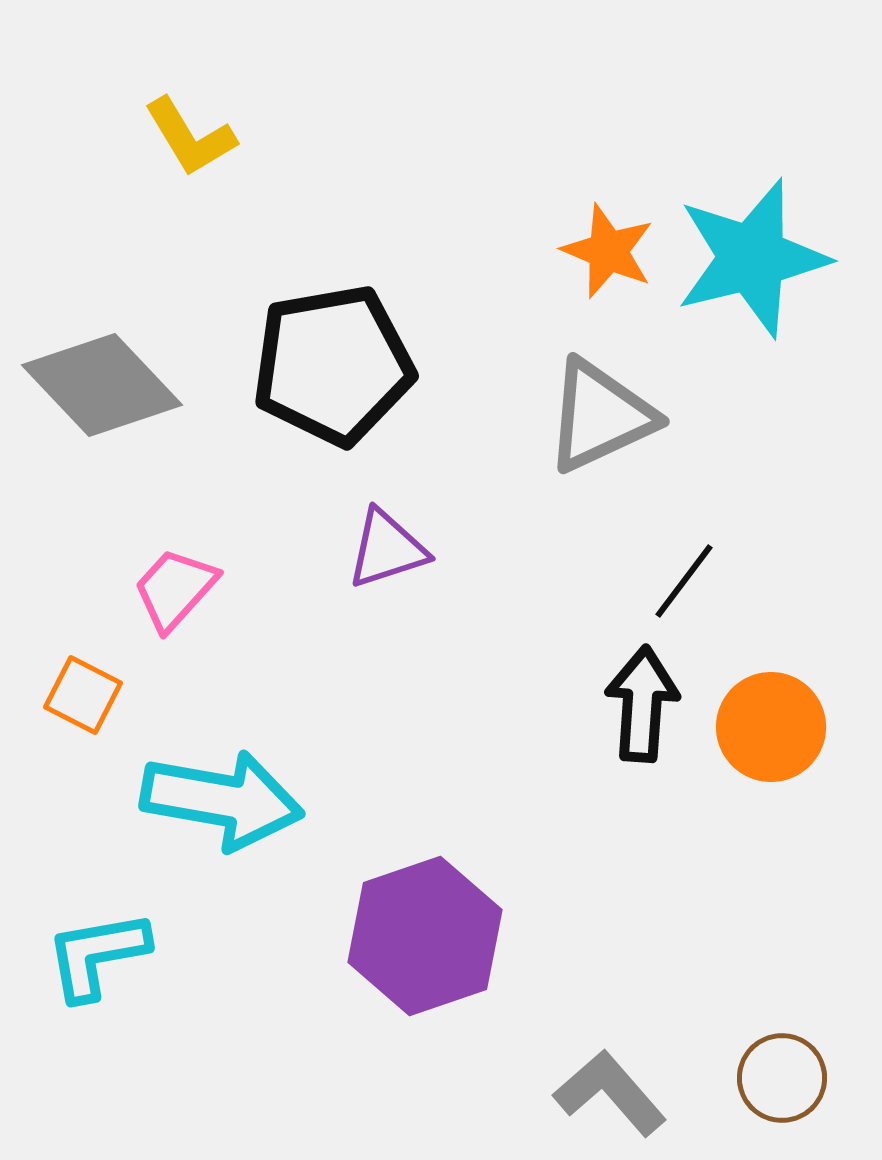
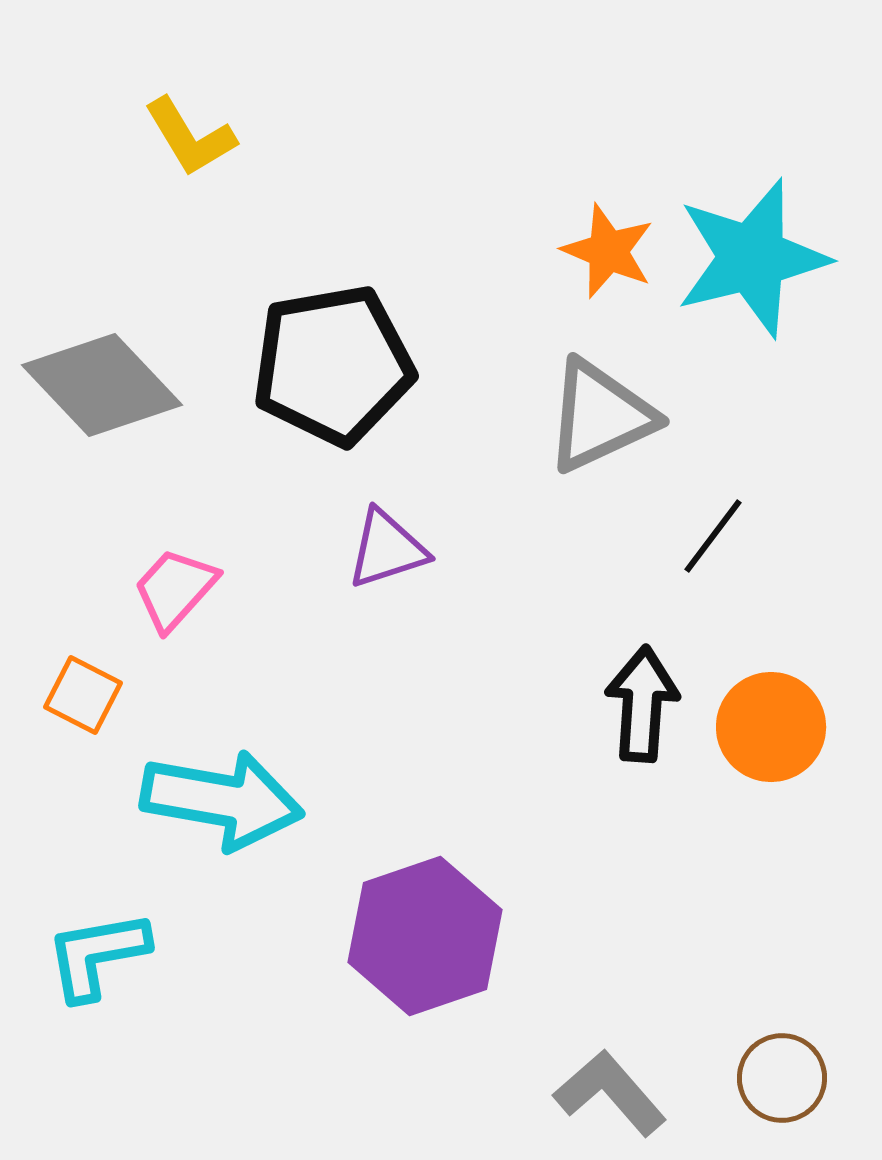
black line: moved 29 px right, 45 px up
